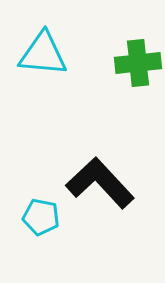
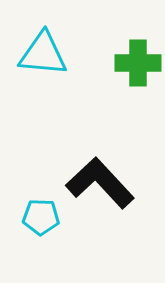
green cross: rotated 6 degrees clockwise
cyan pentagon: rotated 9 degrees counterclockwise
